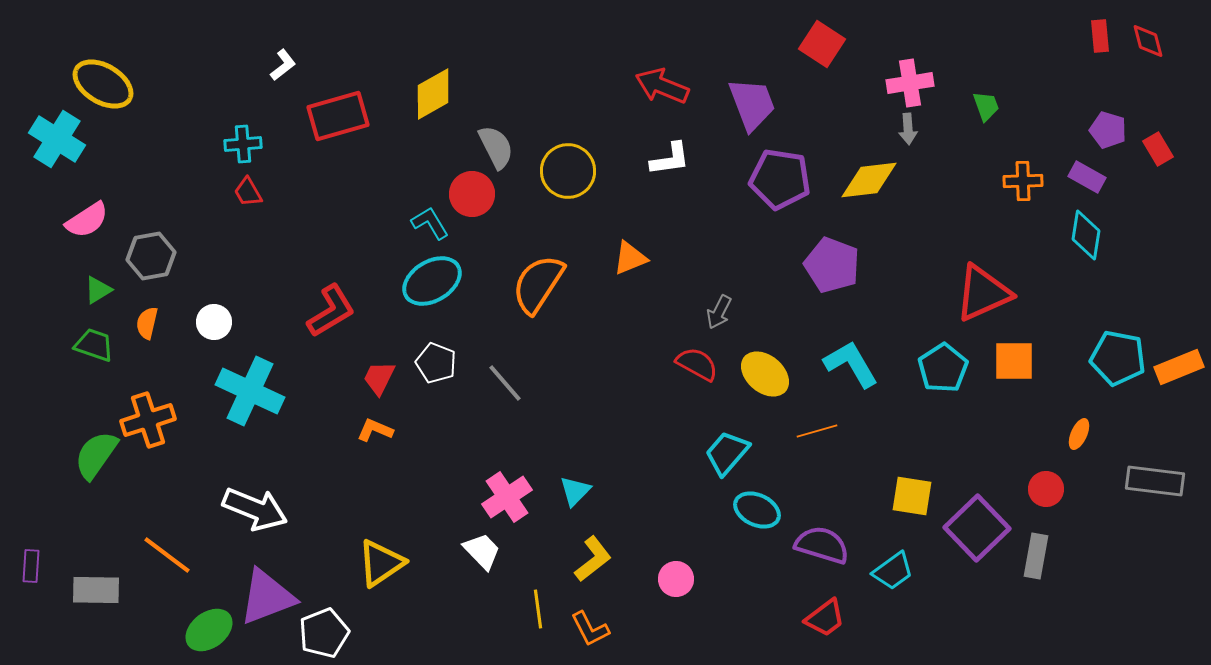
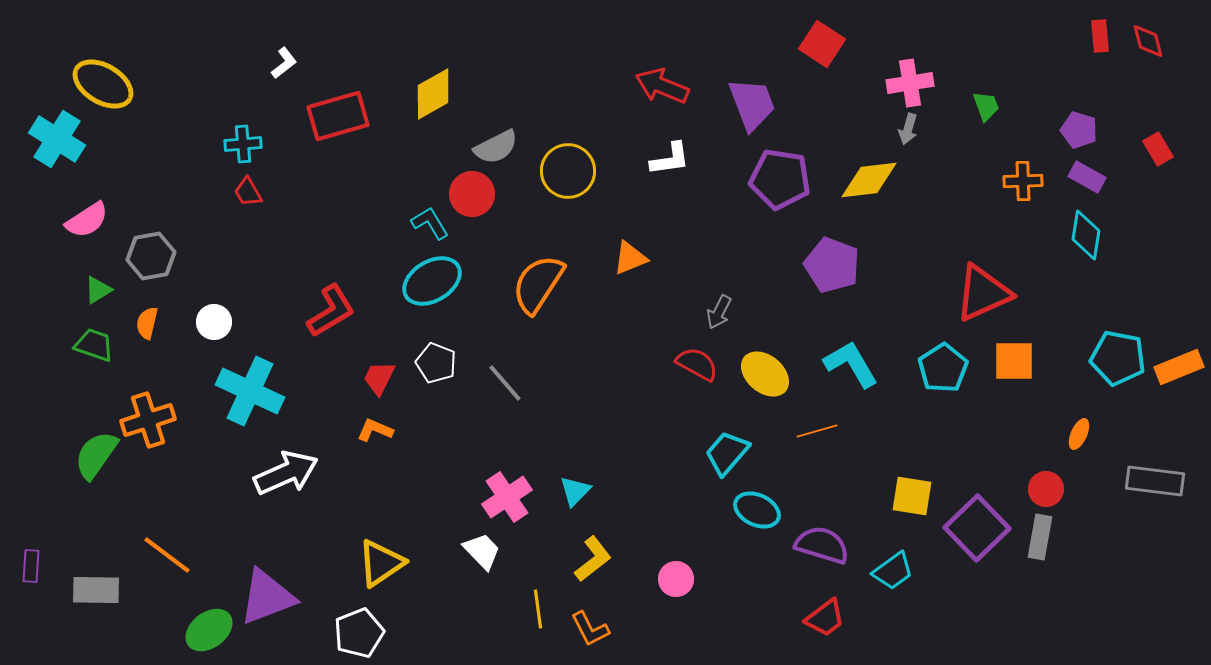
white L-shape at (283, 65): moved 1 px right, 2 px up
gray arrow at (908, 129): rotated 20 degrees clockwise
purple pentagon at (1108, 130): moved 29 px left
gray semicircle at (496, 147): rotated 90 degrees clockwise
white arrow at (255, 509): moved 31 px right, 36 px up; rotated 46 degrees counterclockwise
gray rectangle at (1036, 556): moved 4 px right, 19 px up
white pentagon at (324, 633): moved 35 px right
